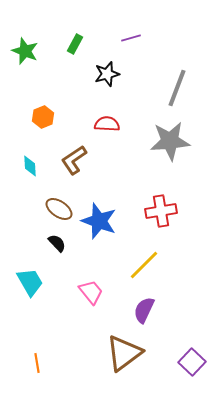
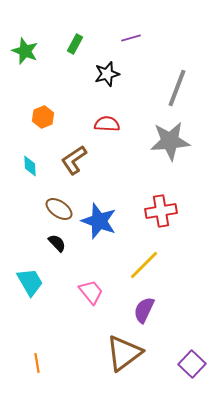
purple square: moved 2 px down
